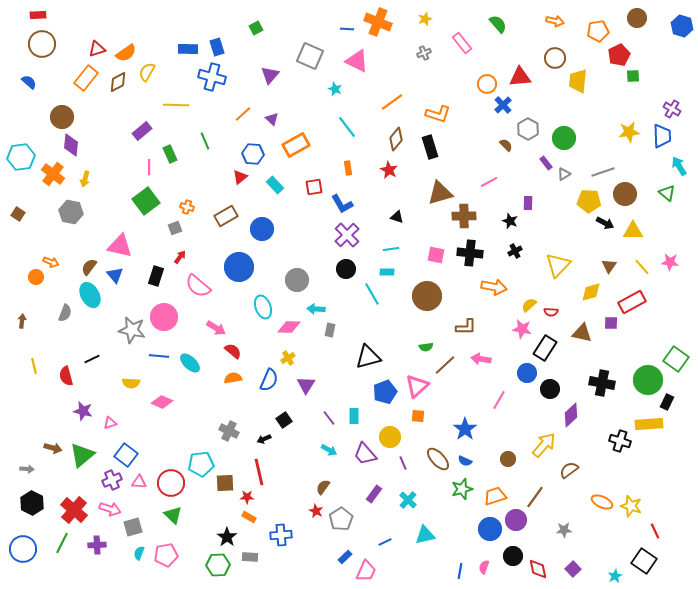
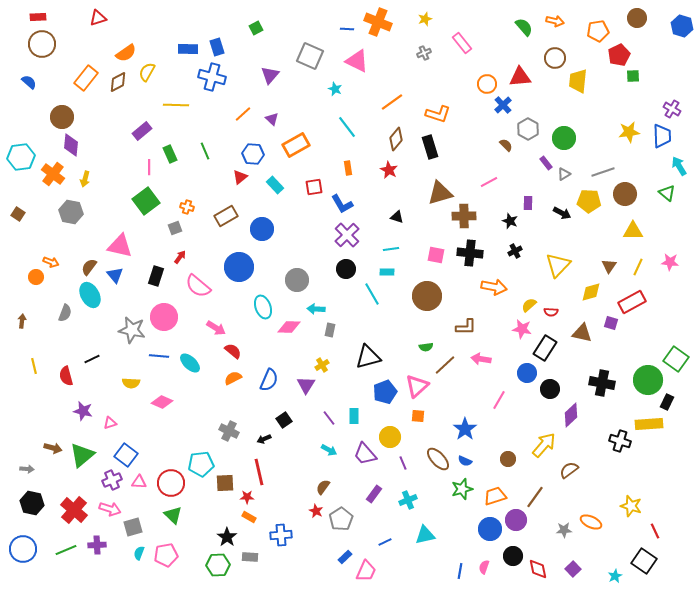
red rectangle at (38, 15): moved 2 px down
green semicircle at (498, 24): moved 26 px right, 3 px down
red triangle at (97, 49): moved 1 px right, 31 px up
green line at (205, 141): moved 10 px down
black arrow at (605, 223): moved 43 px left, 10 px up
yellow line at (642, 267): moved 4 px left; rotated 66 degrees clockwise
purple square at (611, 323): rotated 16 degrees clockwise
yellow cross at (288, 358): moved 34 px right, 7 px down
orange semicircle at (233, 378): rotated 18 degrees counterclockwise
cyan cross at (408, 500): rotated 24 degrees clockwise
orange ellipse at (602, 502): moved 11 px left, 20 px down
black hexagon at (32, 503): rotated 15 degrees counterclockwise
green line at (62, 543): moved 4 px right, 7 px down; rotated 40 degrees clockwise
